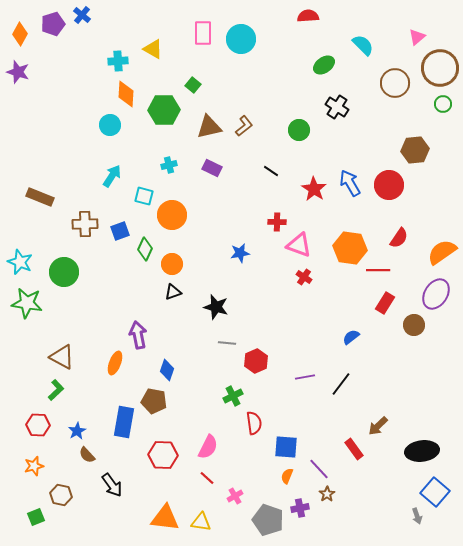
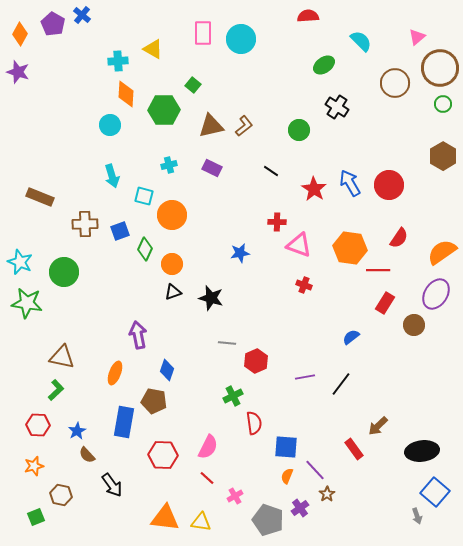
purple pentagon at (53, 24): rotated 25 degrees counterclockwise
cyan semicircle at (363, 45): moved 2 px left, 4 px up
brown triangle at (209, 127): moved 2 px right, 1 px up
brown hexagon at (415, 150): moved 28 px right, 6 px down; rotated 24 degrees counterclockwise
cyan arrow at (112, 176): rotated 130 degrees clockwise
red cross at (304, 277): moved 8 px down; rotated 14 degrees counterclockwise
black star at (216, 307): moved 5 px left, 9 px up
brown triangle at (62, 357): rotated 16 degrees counterclockwise
orange ellipse at (115, 363): moved 10 px down
purple line at (319, 469): moved 4 px left, 1 px down
purple cross at (300, 508): rotated 24 degrees counterclockwise
